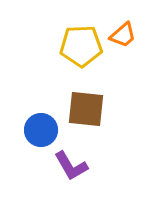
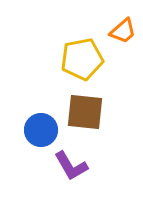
orange trapezoid: moved 4 px up
yellow pentagon: moved 1 px right, 13 px down; rotated 9 degrees counterclockwise
brown square: moved 1 px left, 3 px down
